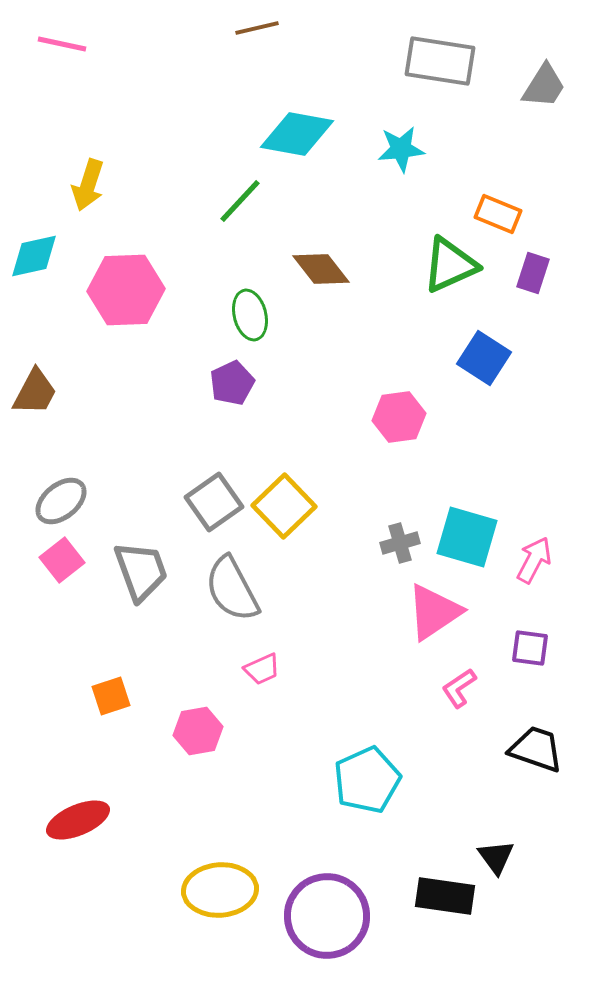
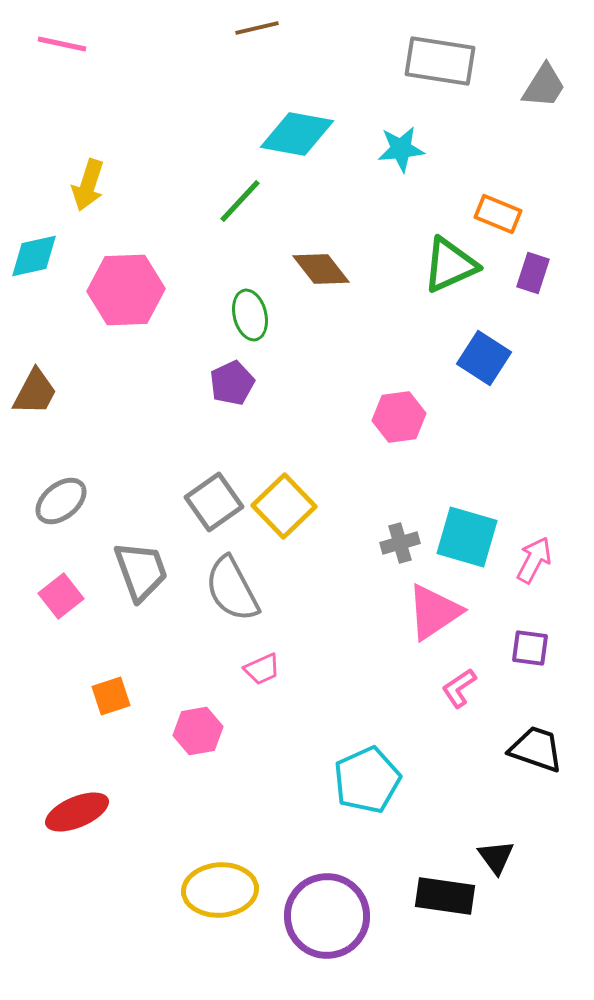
pink square at (62, 560): moved 1 px left, 36 px down
red ellipse at (78, 820): moved 1 px left, 8 px up
